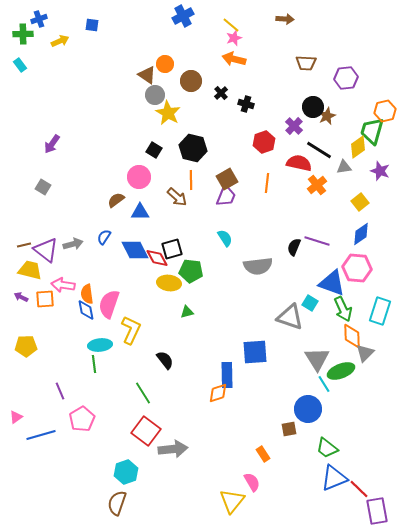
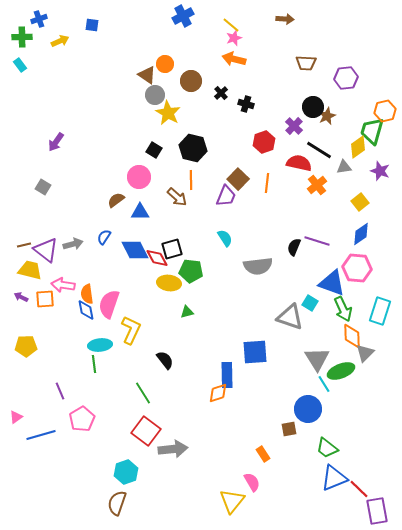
green cross at (23, 34): moved 1 px left, 3 px down
purple arrow at (52, 144): moved 4 px right, 2 px up
brown square at (227, 179): moved 11 px right; rotated 15 degrees counterclockwise
